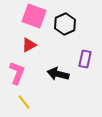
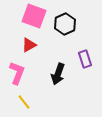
purple rectangle: rotated 30 degrees counterclockwise
black arrow: rotated 85 degrees counterclockwise
